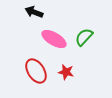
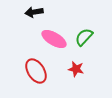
black arrow: rotated 30 degrees counterclockwise
red star: moved 10 px right, 3 px up
